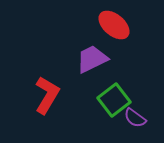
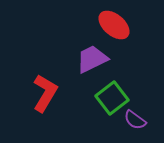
red L-shape: moved 2 px left, 2 px up
green square: moved 2 px left, 2 px up
purple semicircle: moved 2 px down
